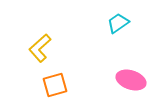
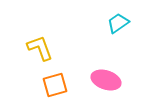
yellow L-shape: rotated 112 degrees clockwise
pink ellipse: moved 25 px left
